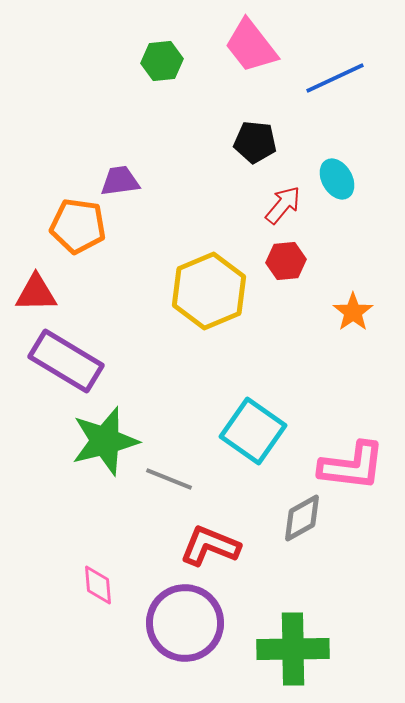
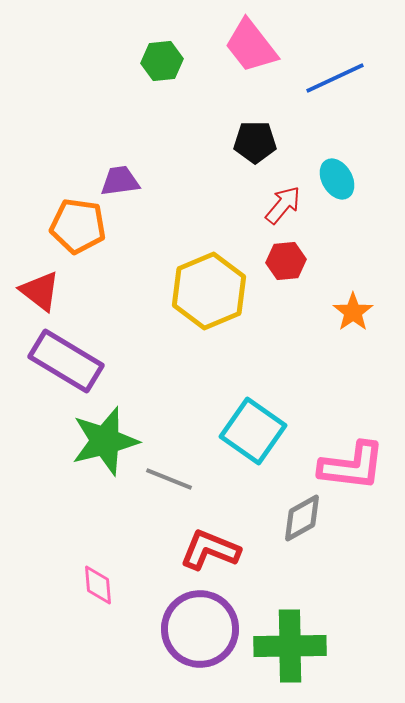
black pentagon: rotated 6 degrees counterclockwise
red triangle: moved 4 px right, 2 px up; rotated 39 degrees clockwise
red L-shape: moved 4 px down
purple circle: moved 15 px right, 6 px down
green cross: moved 3 px left, 3 px up
